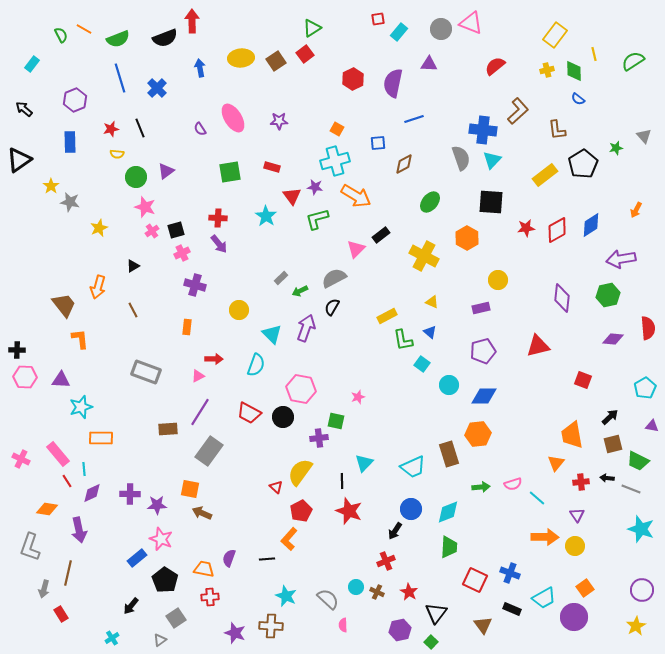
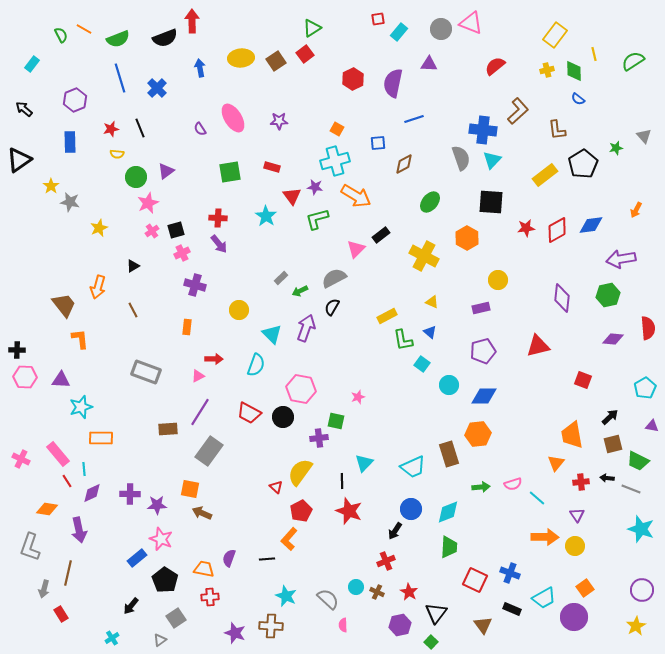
pink star at (145, 207): moved 3 px right, 4 px up; rotated 30 degrees clockwise
blue diamond at (591, 225): rotated 25 degrees clockwise
purple hexagon at (400, 630): moved 5 px up
